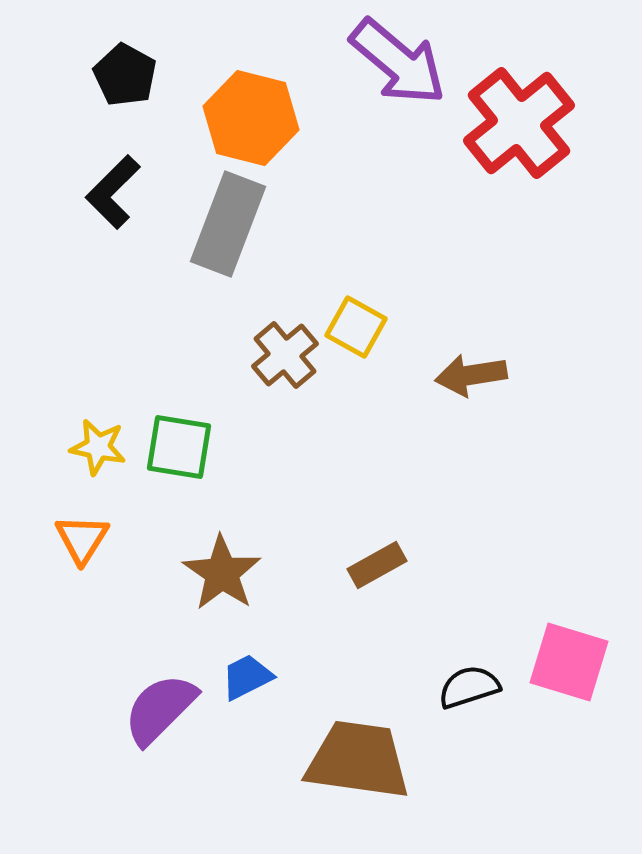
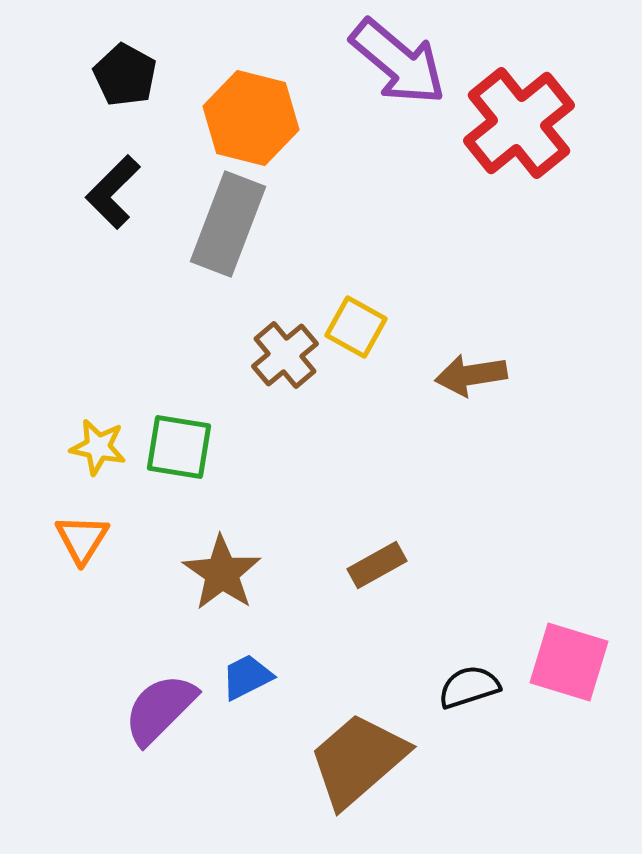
brown trapezoid: rotated 49 degrees counterclockwise
